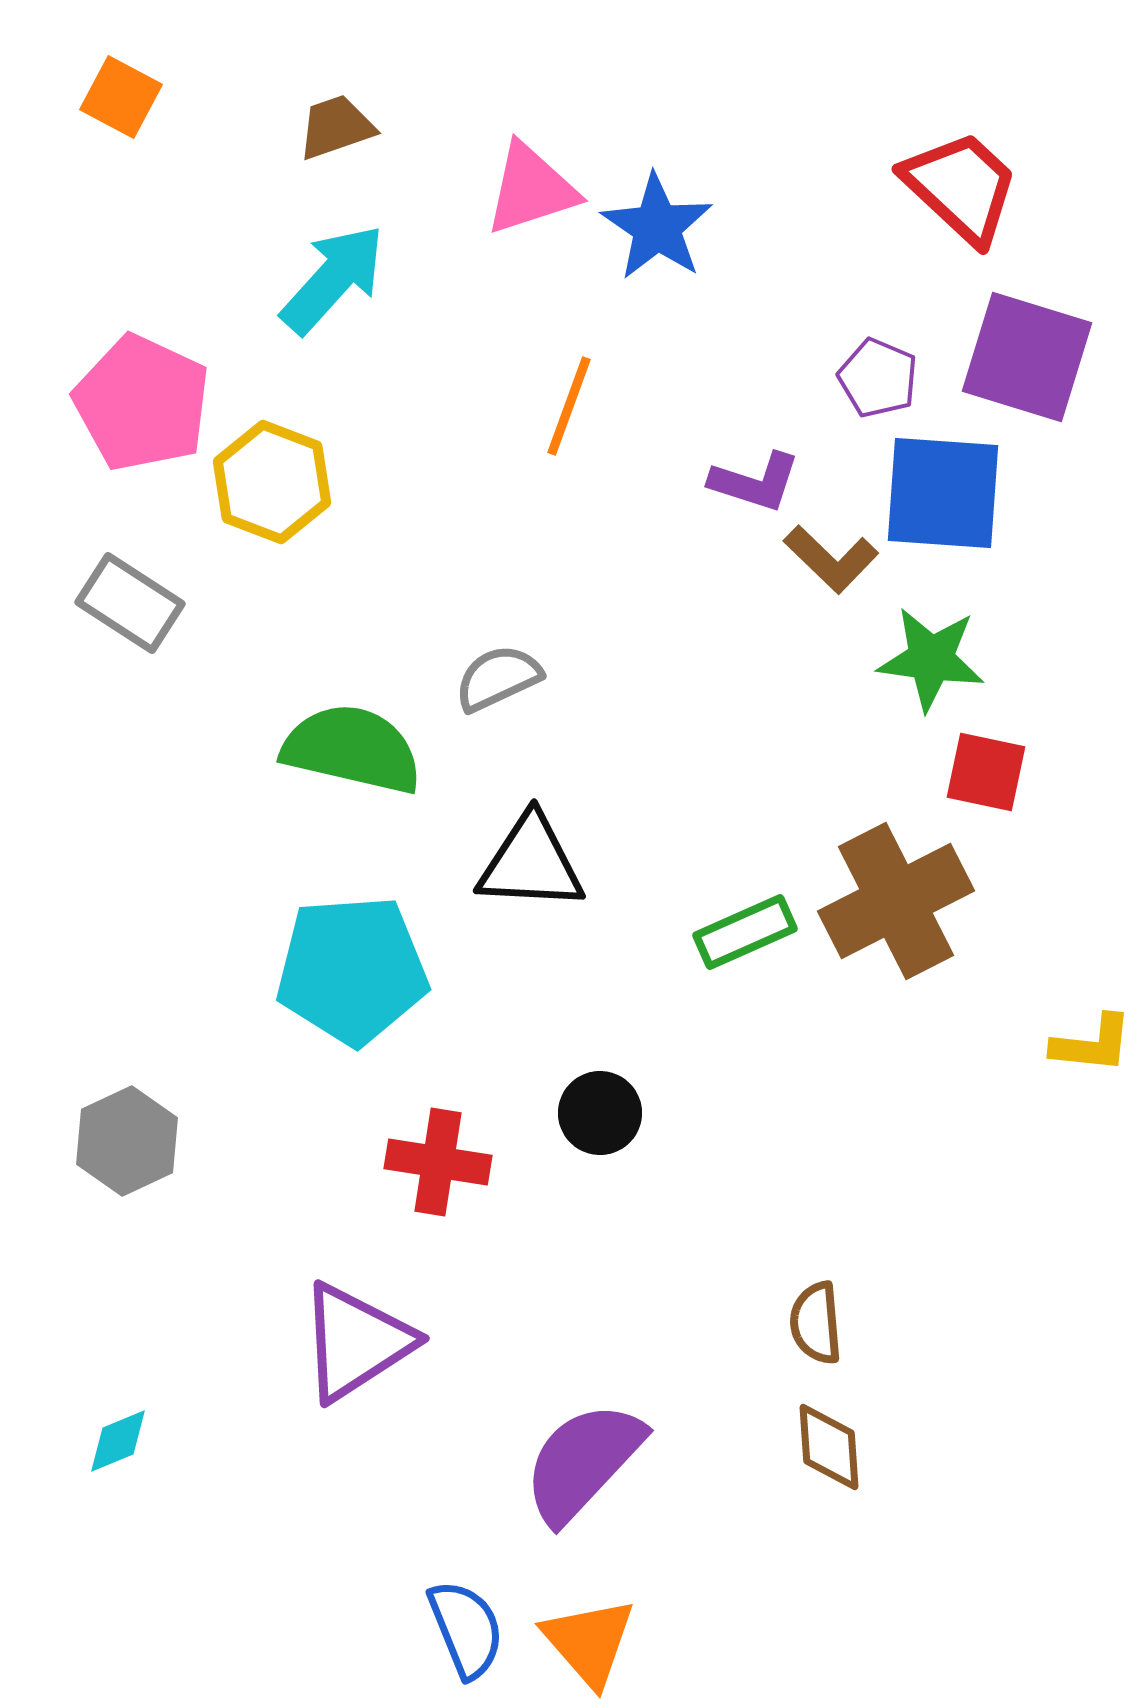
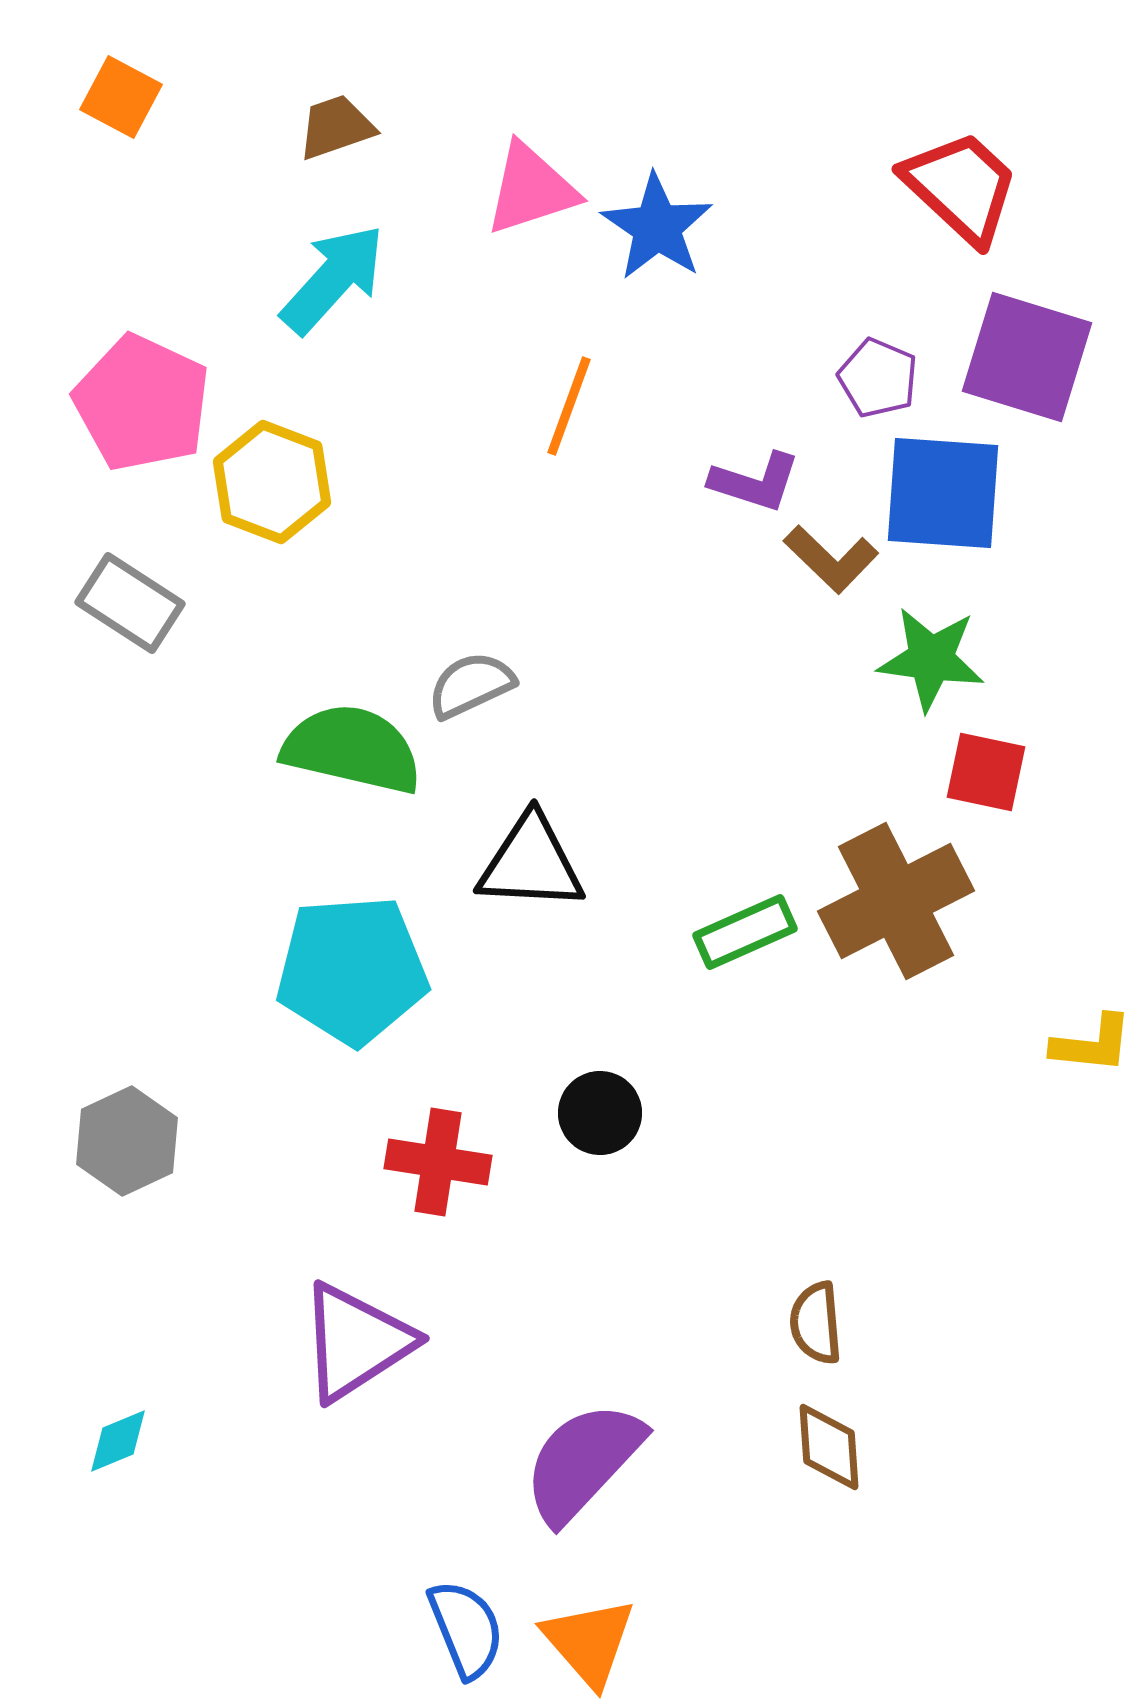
gray semicircle: moved 27 px left, 7 px down
